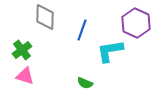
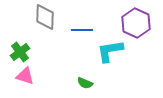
blue line: rotated 70 degrees clockwise
green cross: moved 2 px left, 2 px down
